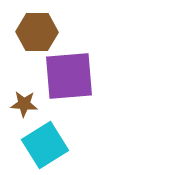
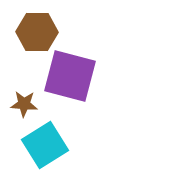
purple square: moved 1 px right; rotated 20 degrees clockwise
